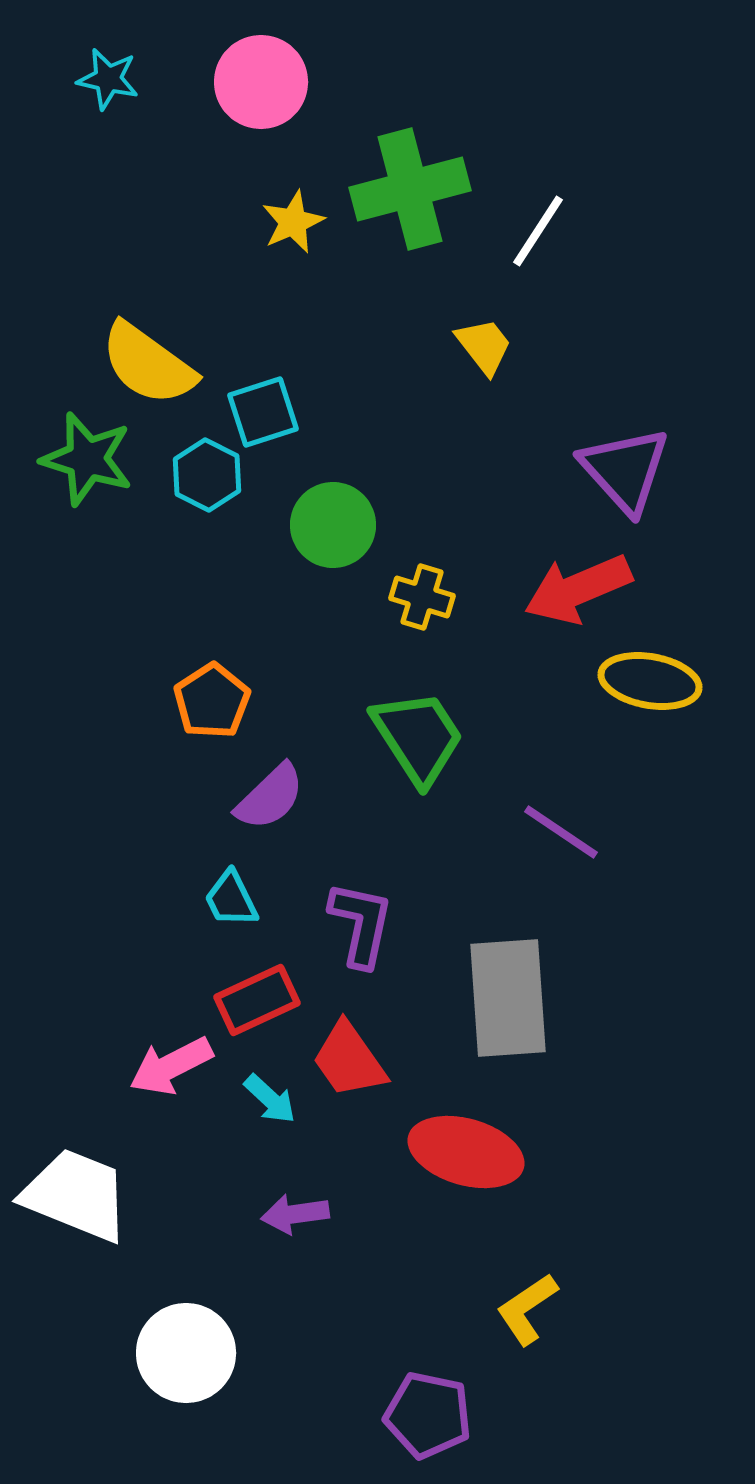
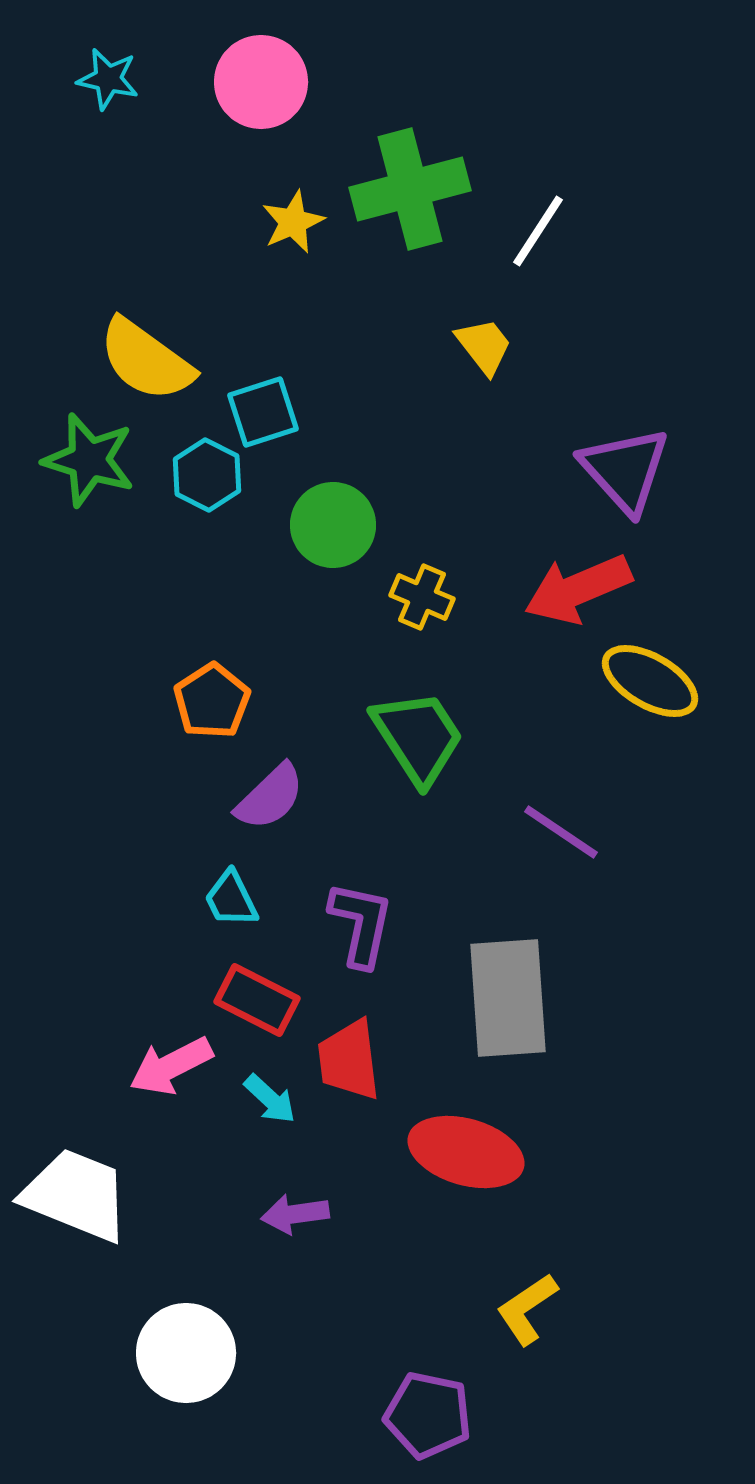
yellow semicircle: moved 2 px left, 4 px up
green star: moved 2 px right, 1 px down
yellow cross: rotated 6 degrees clockwise
yellow ellipse: rotated 20 degrees clockwise
red rectangle: rotated 52 degrees clockwise
red trapezoid: rotated 28 degrees clockwise
